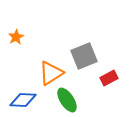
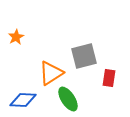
gray square: rotated 8 degrees clockwise
red rectangle: rotated 54 degrees counterclockwise
green ellipse: moved 1 px right, 1 px up
